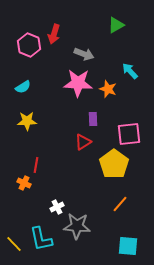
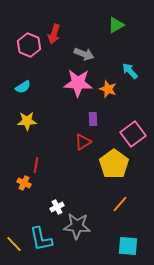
pink square: moved 4 px right; rotated 30 degrees counterclockwise
